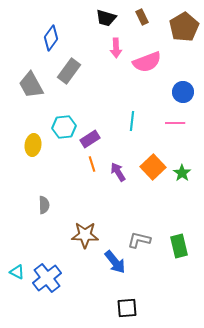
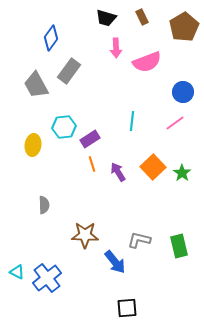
gray trapezoid: moved 5 px right
pink line: rotated 36 degrees counterclockwise
